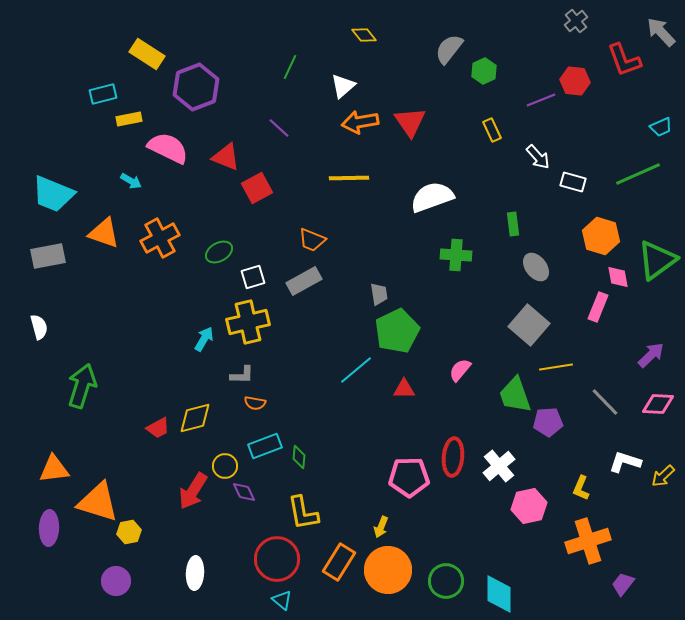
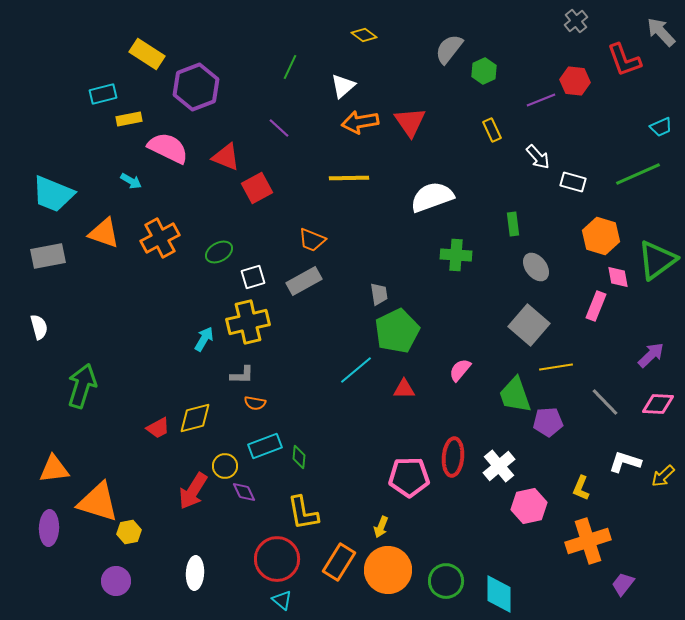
yellow diamond at (364, 35): rotated 15 degrees counterclockwise
pink rectangle at (598, 307): moved 2 px left, 1 px up
